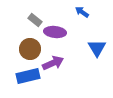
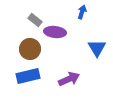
blue arrow: rotated 72 degrees clockwise
purple arrow: moved 16 px right, 16 px down
